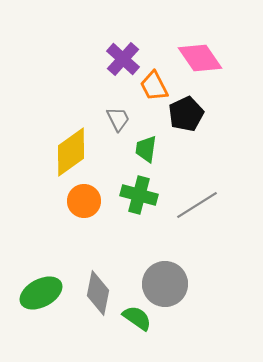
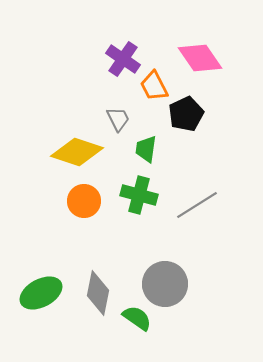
purple cross: rotated 8 degrees counterclockwise
yellow diamond: moved 6 px right; rotated 54 degrees clockwise
